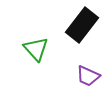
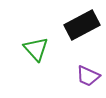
black rectangle: rotated 24 degrees clockwise
